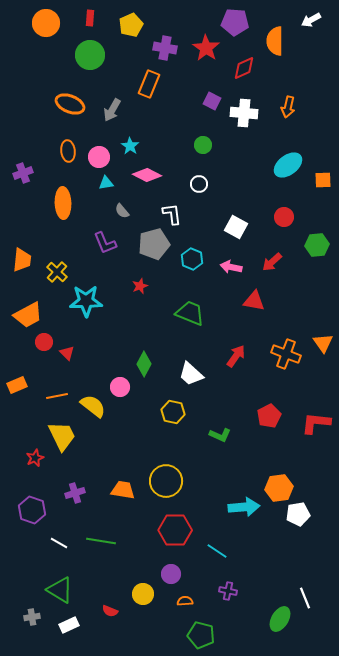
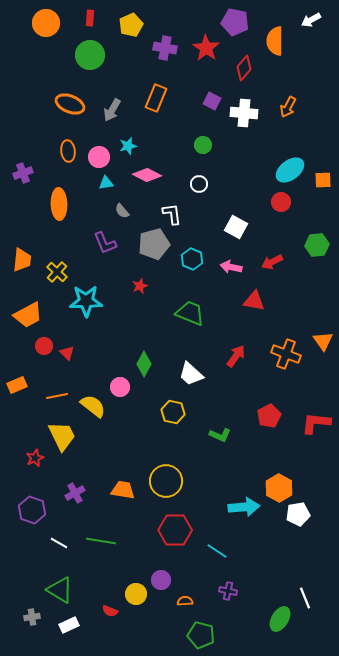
purple pentagon at (235, 22): rotated 8 degrees clockwise
red diamond at (244, 68): rotated 25 degrees counterclockwise
orange rectangle at (149, 84): moved 7 px right, 14 px down
orange arrow at (288, 107): rotated 15 degrees clockwise
cyan star at (130, 146): moved 2 px left; rotated 24 degrees clockwise
cyan ellipse at (288, 165): moved 2 px right, 5 px down
orange ellipse at (63, 203): moved 4 px left, 1 px down
red circle at (284, 217): moved 3 px left, 15 px up
red arrow at (272, 262): rotated 15 degrees clockwise
red circle at (44, 342): moved 4 px down
orange triangle at (323, 343): moved 2 px up
orange hexagon at (279, 488): rotated 24 degrees counterclockwise
purple cross at (75, 493): rotated 12 degrees counterclockwise
purple circle at (171, 574): moved 10 px left, 6 px down
yellow circle at (143, 594): moved 7 px left
